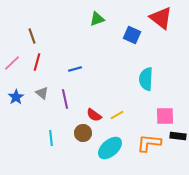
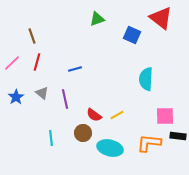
cyan ellipse: rotated 55 degrees clockwise
